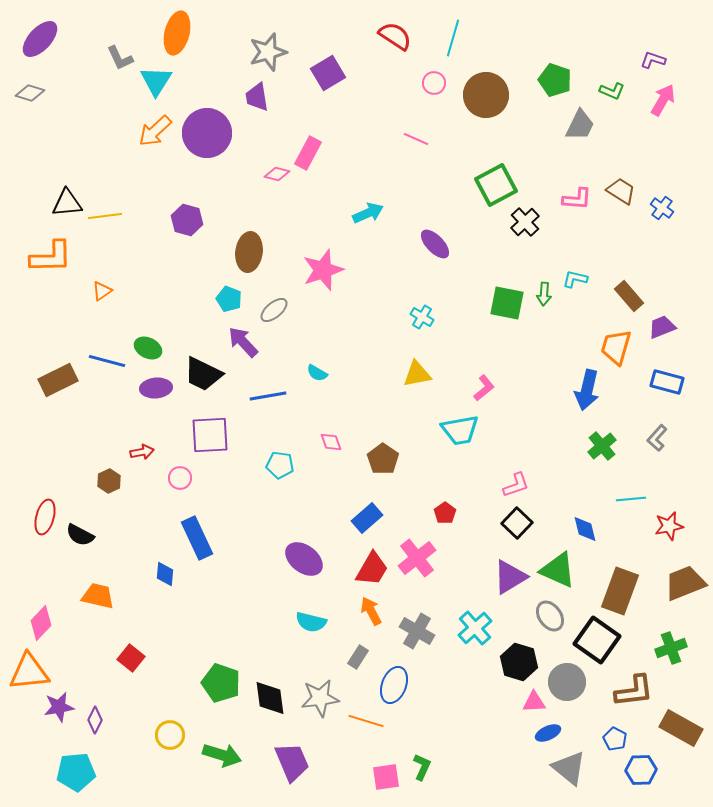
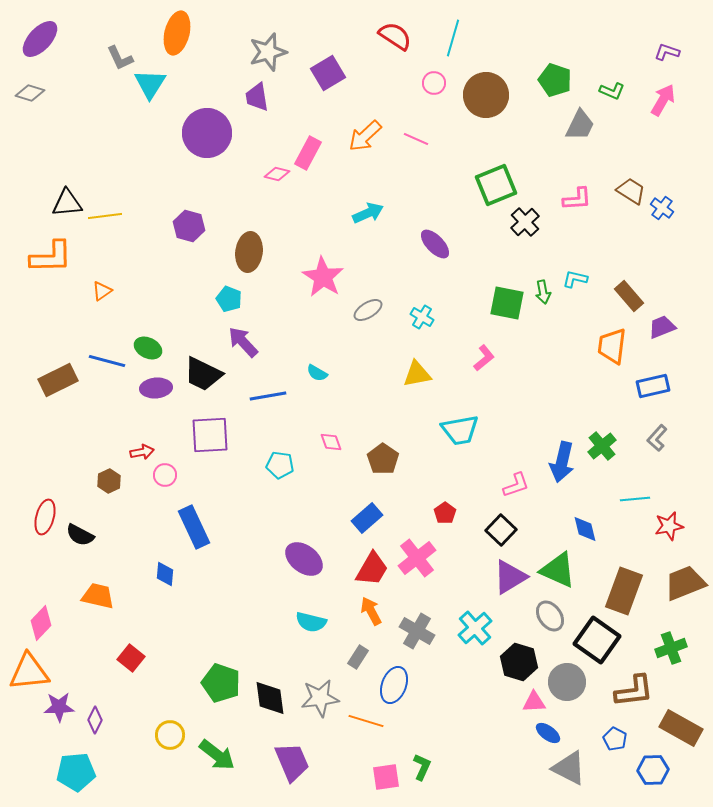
purple L-shape at (653, 60): moved 14 px right, 8 px up
cyan triangle at (156, 81): moved 6 px left, 3 px down
orange arrow at (155, 131): moved 210 px right, 5 px down
green square at (496, 185): rotated 6 degrees clockwise
brown trapezoid at (621, 191): moved 10 px right
pink L-shape at (577, 199): rotated 8 degrees counterclockwise
purple hexagon at (187, 220): moved 2 px right, 6 px down
pink star at (323, 270): moved 7 px down; rotated 21 degrees counterclockwise
green arrow at (544, 294): moved 1 px left, 2 px up; rotated 15 degrees counterclockwise
gray ellipse at (274, 310): moved 94 px right; rotated 8 degrees clockwise
orange trapezoid at (616, 347): moved 4 px left, 1 px up; rotated 9 degrees counterclockwise
blue rectangle at (667, 382): moved 14 px left, 4 px down; rotated 28 degrees counterclockwise
pink L-shape at (484, 388): moved 30 px up
blue arrow at (587, 390): moved 25 px left, 72 px down
pink circle at (180, 478): moved 15 px left, 3 px up
cyan line at (631, 499): moved 4 px right
black square at (517, 523): moved 16 px left, 7 px down
blue rectangle at (197, 538): moved 3 px left, 11 px up
brown rectangle at (620, 591): moved 4 px right
purple star at (59, 707): rotated 8 degrees clockwise
blue ellipse at (548, 733): rotated 60 degrees clockwise
green arrow at (222, 755): moved 5 px left; rotated 21 degrees clockwise
gray triangle at (569, 768): rotated 12 degrees counterclockwise
blue hexagon at (641, 770): moved 12 px right
